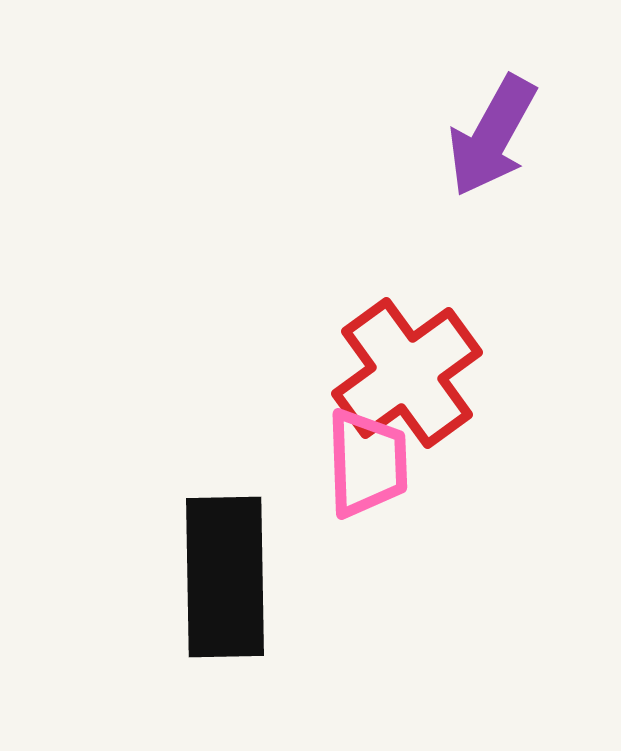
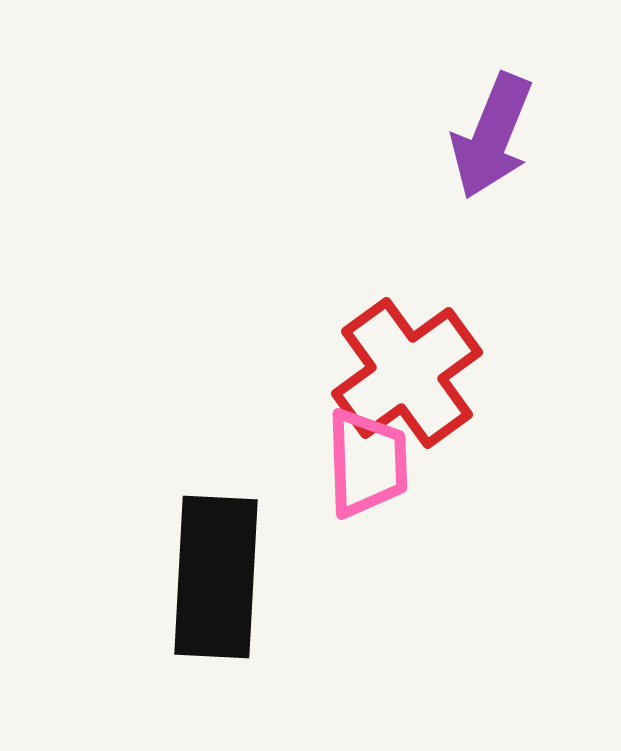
purple arrow: rotated 7 degrees counterclockwise
black rectangle: moved 9 px left; rotated 4 degrees clockwise
